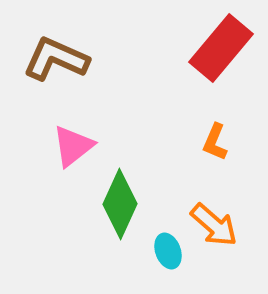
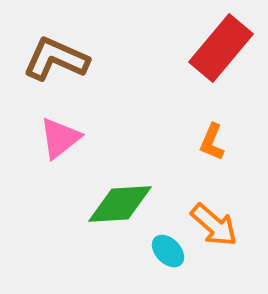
orange L-shape: moved 3 px left
pink triangle: moved 13 px left, 8 px up
green diamond: rotated 62 degrees clockwise
cyan ellipse: rotated 24 degrees counterclockwise
